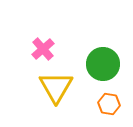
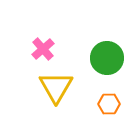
green circle: moved 4 px right, 6 px up
orange hexagon: rotated 10 degrees counterclockwise
